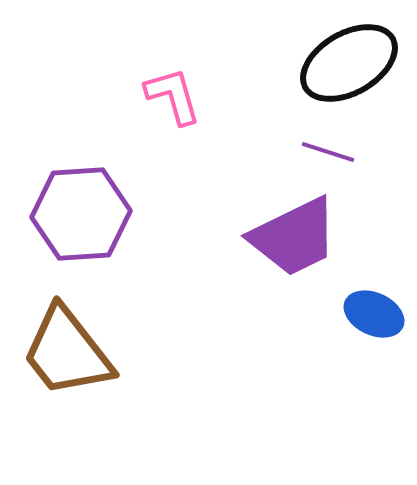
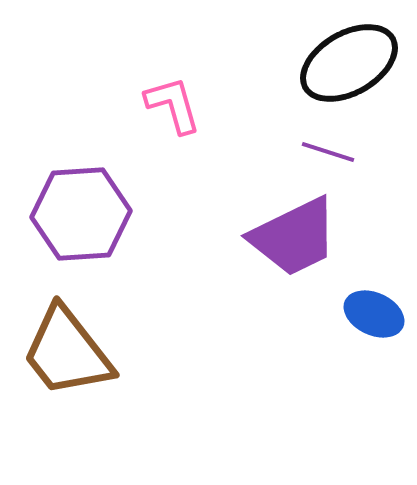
pink L-shape: moved 9 px down
